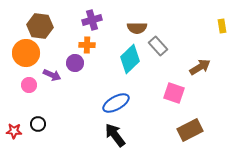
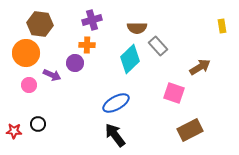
brown hexagon: moved 2 px up
